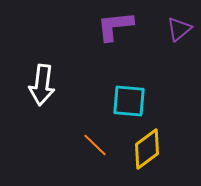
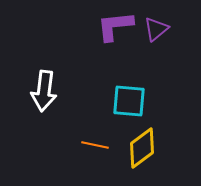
purple triangle: moved 23 px left
white arrow: moved 2 px right, 6 px down
orange line: rotated 32 degrees counterclockwise
yellow diamond: moved 5 px left, 1 px up
